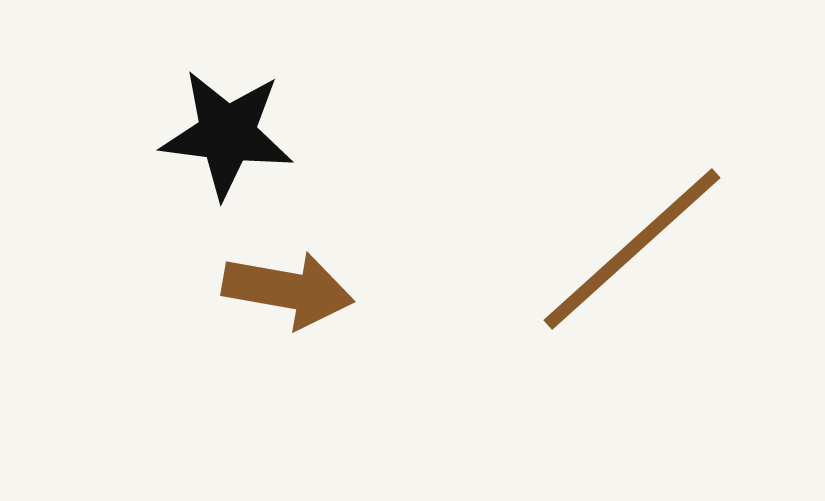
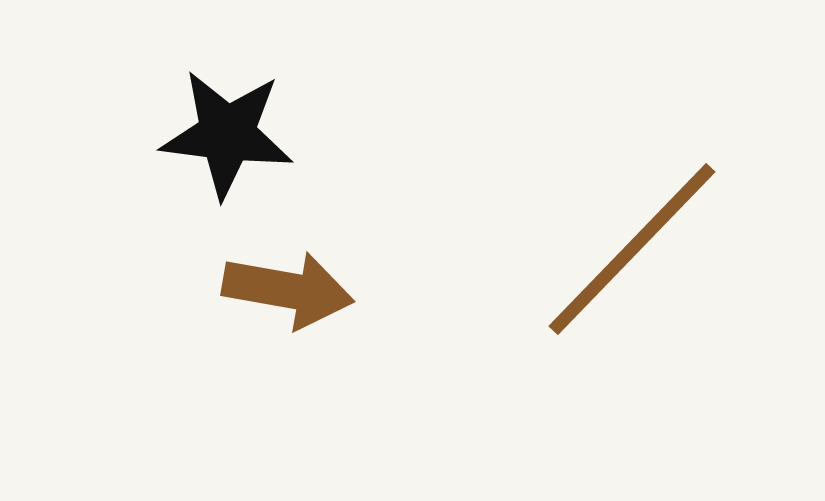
brown line: rotated 4 degrees counterclockwise
